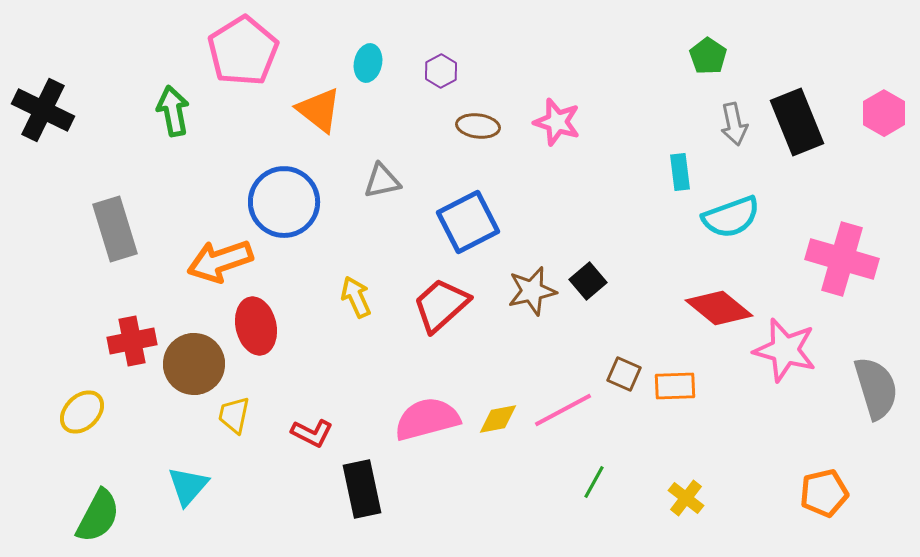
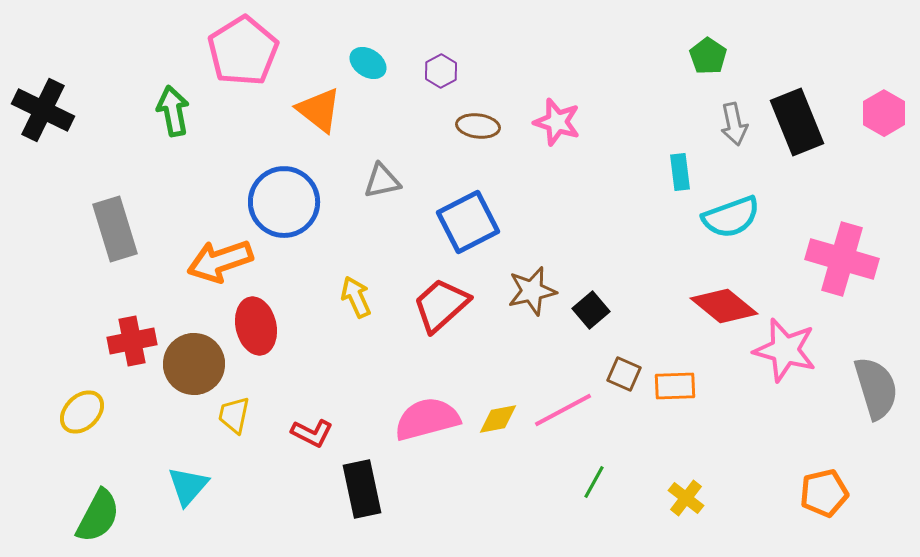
cyan ellipse at (368, 63): rotated 69 degrees counterclockwise
black square at (588, 281): moved 3 px right, 29 px down
red diamond at (719, 308): moved 5 px right, 2 px up
